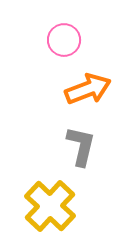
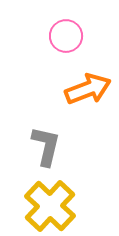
pink circle: moved 2 px right, 4 px up
gray L-shape: moved 35 px left
